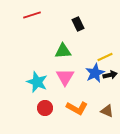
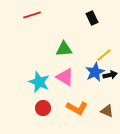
black rectangle: moved 14 px right, 6 px up
green triangle: moved 1 px right, 2 px up
yellow line: moved 1 px left, 2 px up; rotated 14 degrees counterclockwise
blue star: moved 1 px up
pink triangle: rotated 30 degrees counterclockwise
cyan star: moved 2 px right
red circle: moved 2 px left
